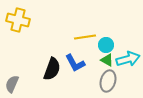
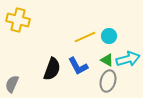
yellow line: rotated 15 degrees counterclockwise
cyan circle: moved 3 px right, 9 px up
blue L-shape: moved 3 px right, 3 px down
